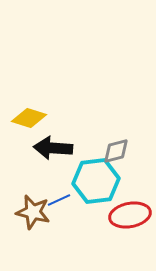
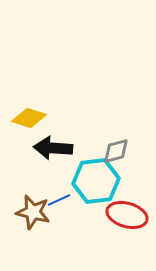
red ellipse: moved 3 px left; rotated 27 degrees clockwise
